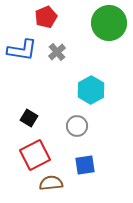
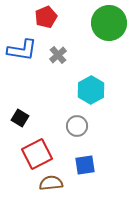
gray cross: moved 1 px right, 3 px down
black square: moved 9 px left
red square: moved 2 px right, 1 px up
